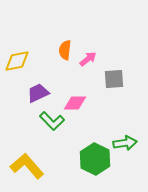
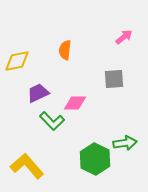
pink arrow: moved 36 px right, 22 px up
